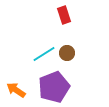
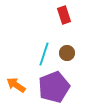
cyan line: rotated 40 degrees counterclockwise
orange arrow: moved 5 px up
